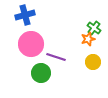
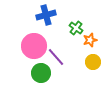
blue cross: moved 21 px right
green cross: moved 18 px left
orange star: moved 2 px right, 1 px down
pink circle: moved 3 px right, 2 px down
purple line: rotated 30 degrees clockwise
